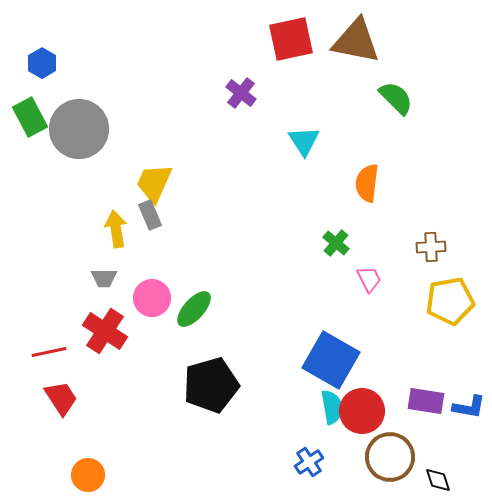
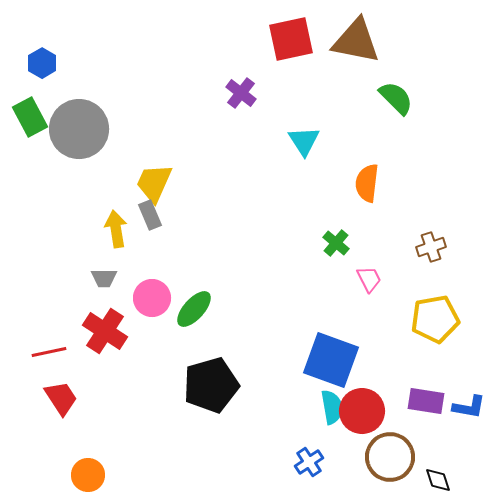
brown cross: rotated 16 degrees counterclockwise
yellow pentagon: moved 15 px left, 18 px down
blue square: rotated 10 degrees counterclockwise
